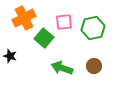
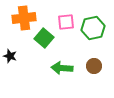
orange cross: rotated 20 degrees clockwise
pink square: moved 2 px right
green arrow: rotated 15 degrees counterclockwise
